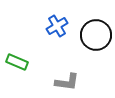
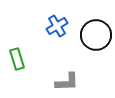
green rectangle: moved 3 px up; rotated 50 degrees clockwise
gray L-shape: rotated 10 degrees counterclockwise
